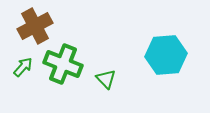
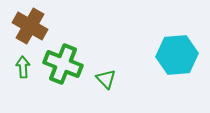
brown cross: moved 5 px left; rotated 32 degrees counterclockwise
cyan hexagon: moved 11 px right
green arrow: rotated 45 degrees counterclockwise
